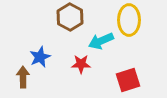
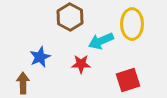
yellow ellipse: moved 3 px right, 4 px down
brown arrow: moved 6 px down
